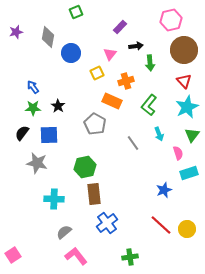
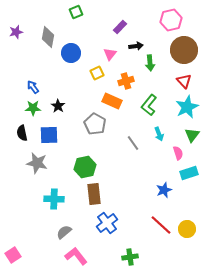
black semicircle: rotated 49 degrees counterclockwise
